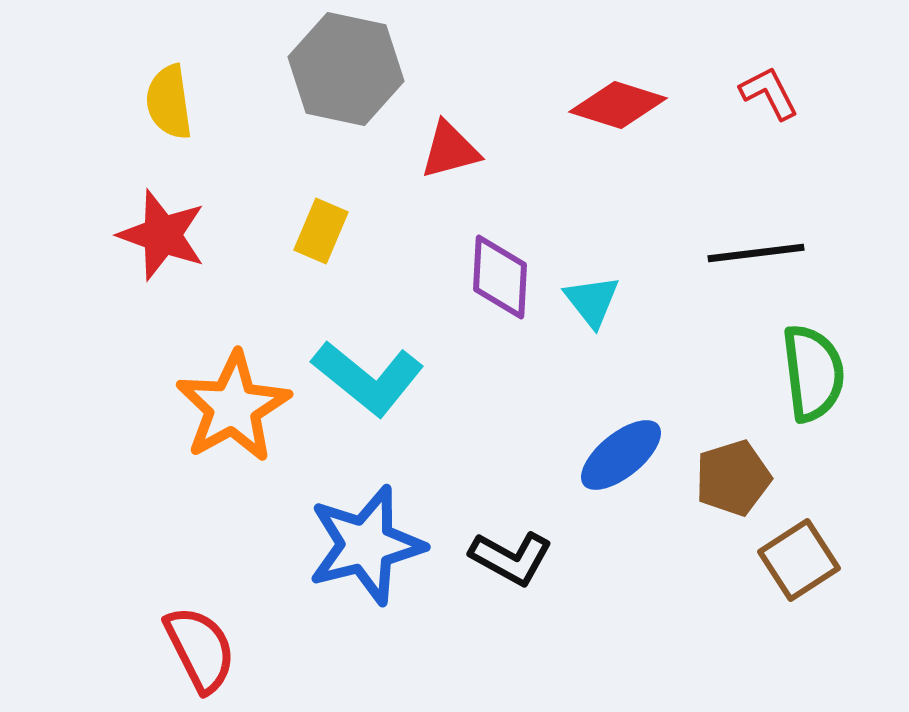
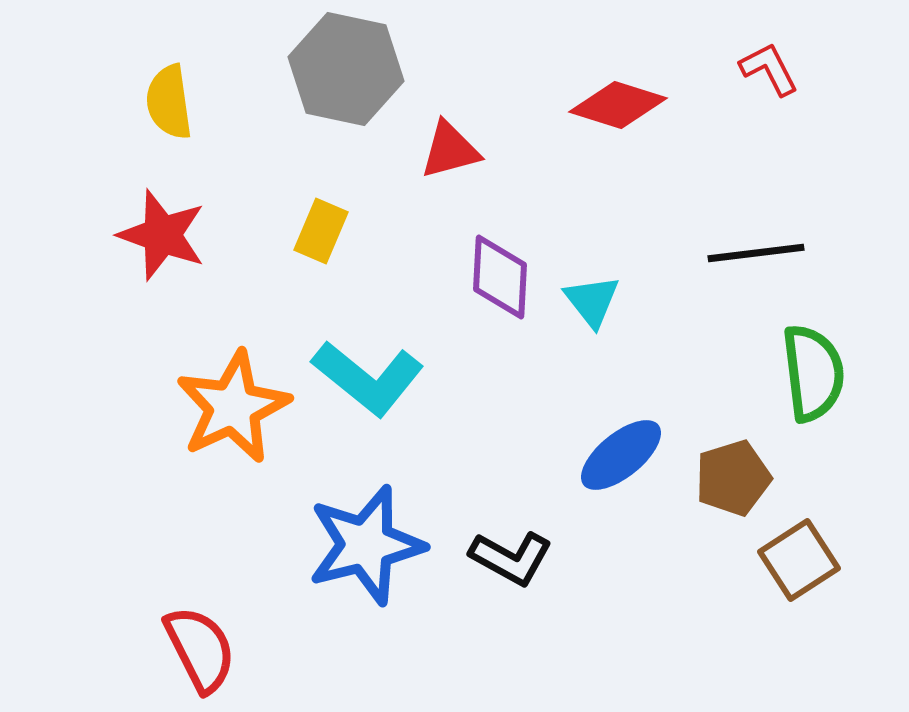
red L-shape: moved 24 px up
orange star: rotated 4 degrees clockwise
